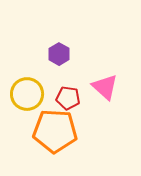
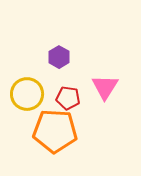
purple hexagon: moved 3 px down
pink triangle: rotated 20 degrees clockwise
